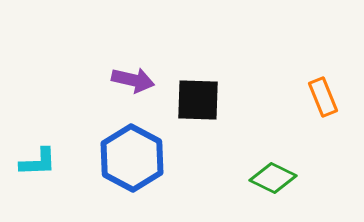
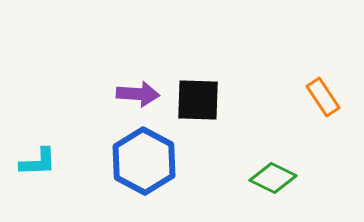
purple arrow: moved 5 px right, 14 px down; rotated 9 degrees counterclockwise
orange rectangle: rotated 12 degrees counterclockwise
blue hexagon: moved 12 px right, 3 px down
